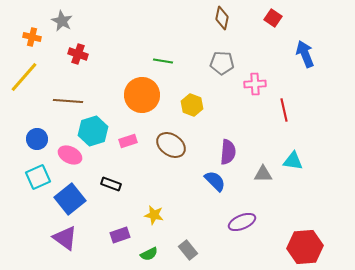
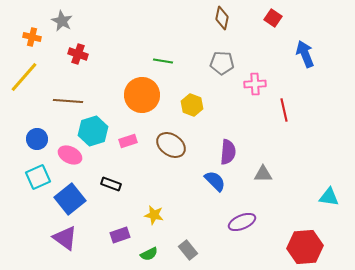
cyan triangle: moved 36 px right, 36 px down
